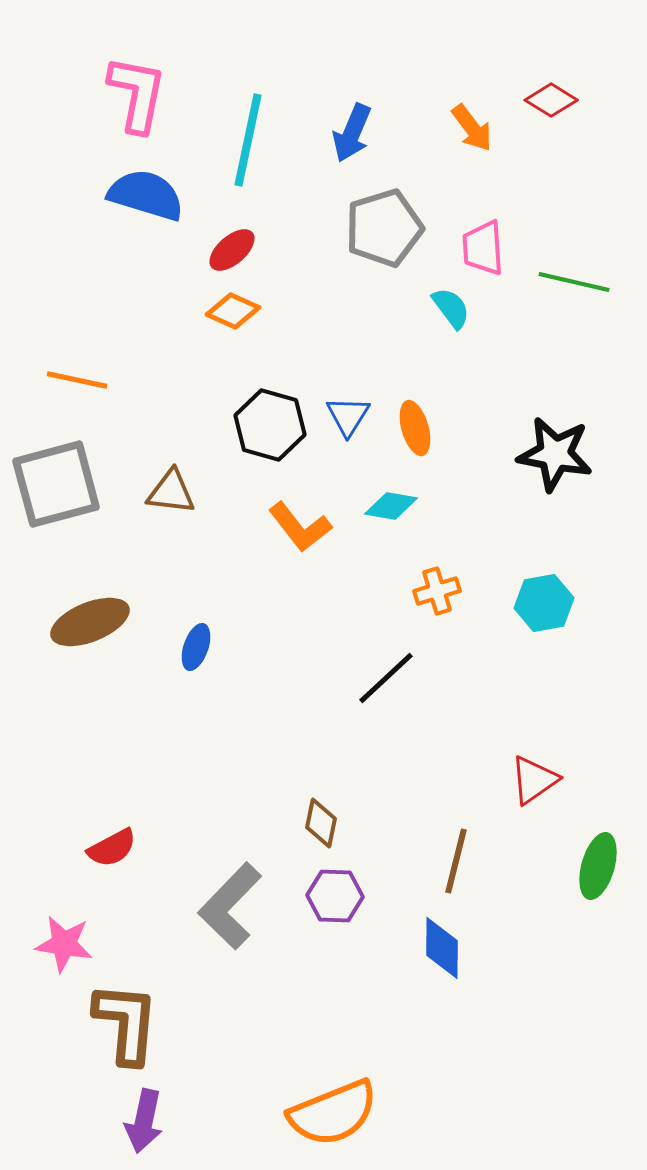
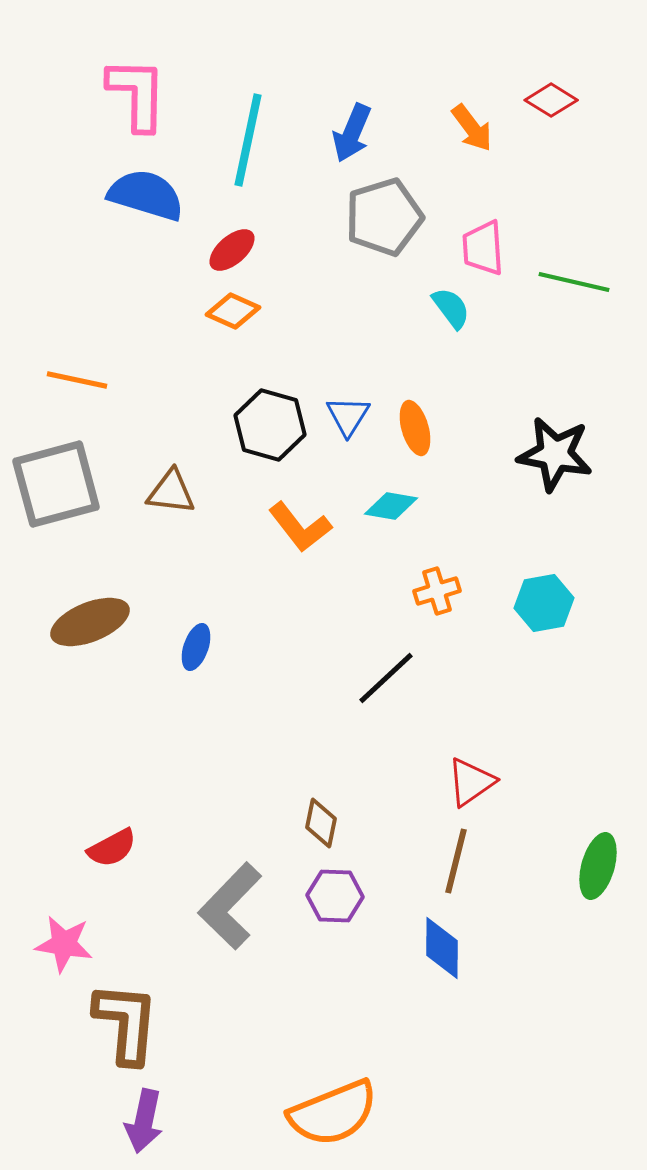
pink L-shape: rotated 10 degrees counterclockwise
gray pentagon: moved 11 px up
red triangle: moved 63 px left, 2 px down
